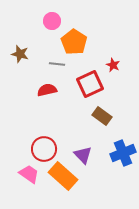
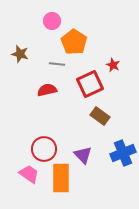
brown rectangle: moved 2 px left
orange rectangle: moved 2 px left, 2 px down; rotated 48 degrees clockwise
